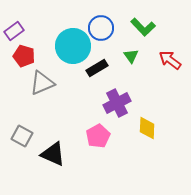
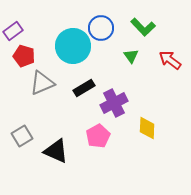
purple rectangle: moved 1 px left
black rectangle: moved 13 px left, 20 px down
purple cross: moved 3 px left
gray square: rotated 30 degrees clockwise
black triangle: moved 3 px right, 3 px up
